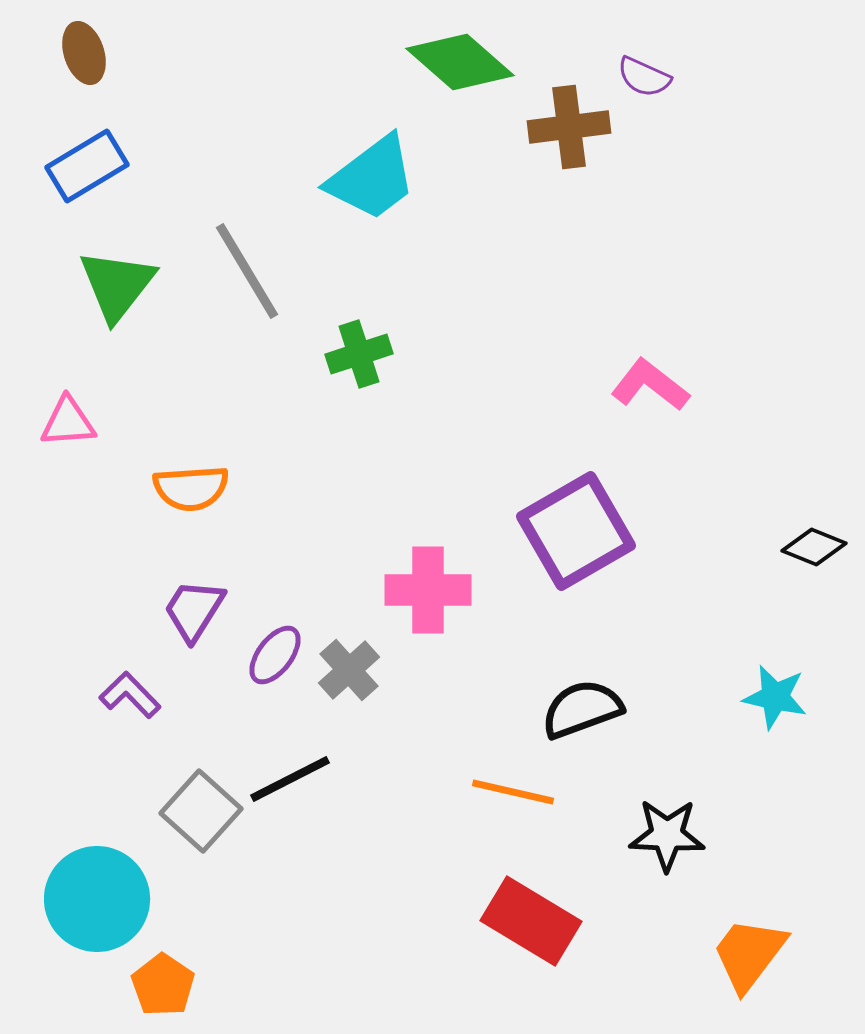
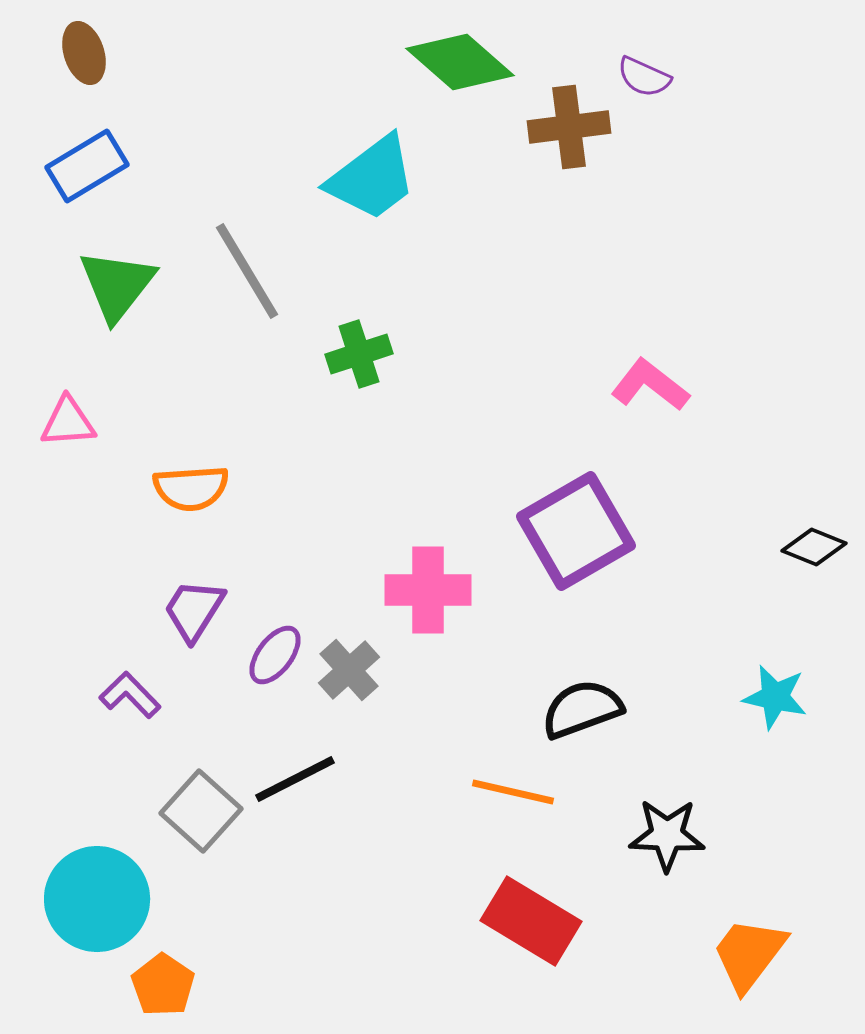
black line: moved 5 px right
